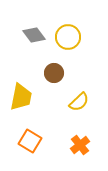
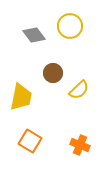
yellow circle: moved 2 px right, 11 px up
brown circle: moved 1 px left
yellow semicircle: moved 12 px up
orange cross: rotated 30 degrees counterclockwise
